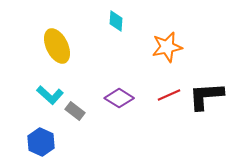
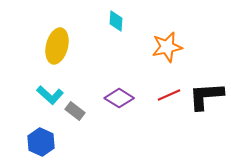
yellow ellipse: rotated 40 degrees clockwise
